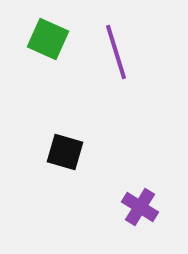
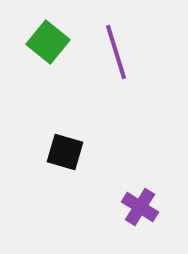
green square: moved 3 px down; rotated 15 degrees clockwise
